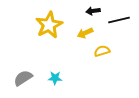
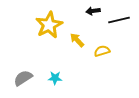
yellow arrow: moved 8 px left, 7 px down; rotated 70 degrees clockwise
